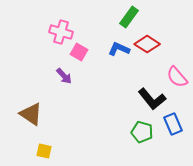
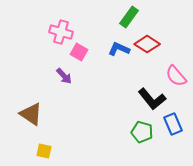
pink semicircle: moved 1 px left, 1 px up
